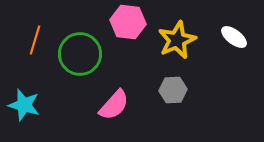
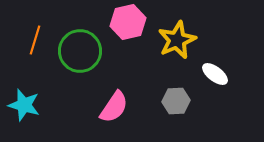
pink hexagon: rotated 20 degrees counterclockwise
white ellipse: moved 19 px left, 37 px down
green circle: moved 3 px up
gray hexagon: moved 3 px right, 11 px down
pink semicircle: moved 2 px down; rotated 8 degrees counterclockwise
